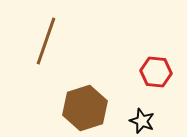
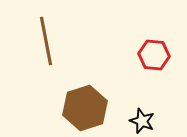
brown line: rotated 30 degrees counterclockwise
red hexagon: moved 2 px left, 17 px up
